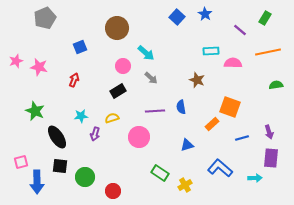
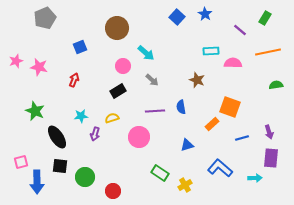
gray arrow at (151, 78): moved 1 px right, 2 px down
